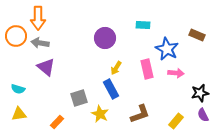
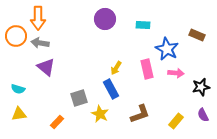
purple circle: moved 19 px up
black star: moved 1 px right, 6 px up
